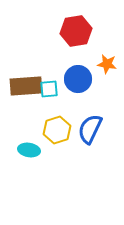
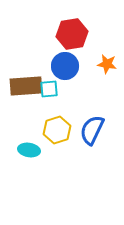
red hexagon: moved 4 px left, 3 px down
blue circle: moved 13 px left, 13 px up
blue semicircle: moved 2 px right, 1 px down
